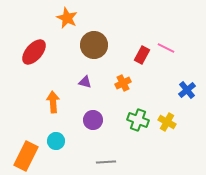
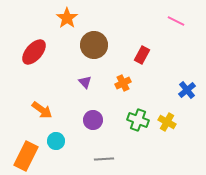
orange star: rotated 10 degrees clockwise
pink line: moved 10 px right, 27 px up
purple triangle: rotated 32 degrees clockwise
orange arrow: moved 11 px left, 8 px down; rotated 130 degrees clockwise
gray line: moved 2 px left, 3 px up
